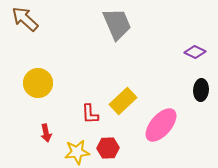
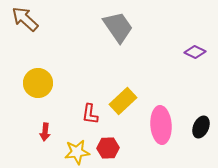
gray trapezoid: moved 1 px right, 3 px down; rotated 12 degrees counterclockwise
black ellipse: moved 37 px down; rotated 20 degrees clockwise
red L-shape: rotated 10 degrees clockwise
pink ellipse: rotated 45 degrees counterclockwise
red arrow: moved 1 px left, 1 px up; rotated 18 degrees clockwise
